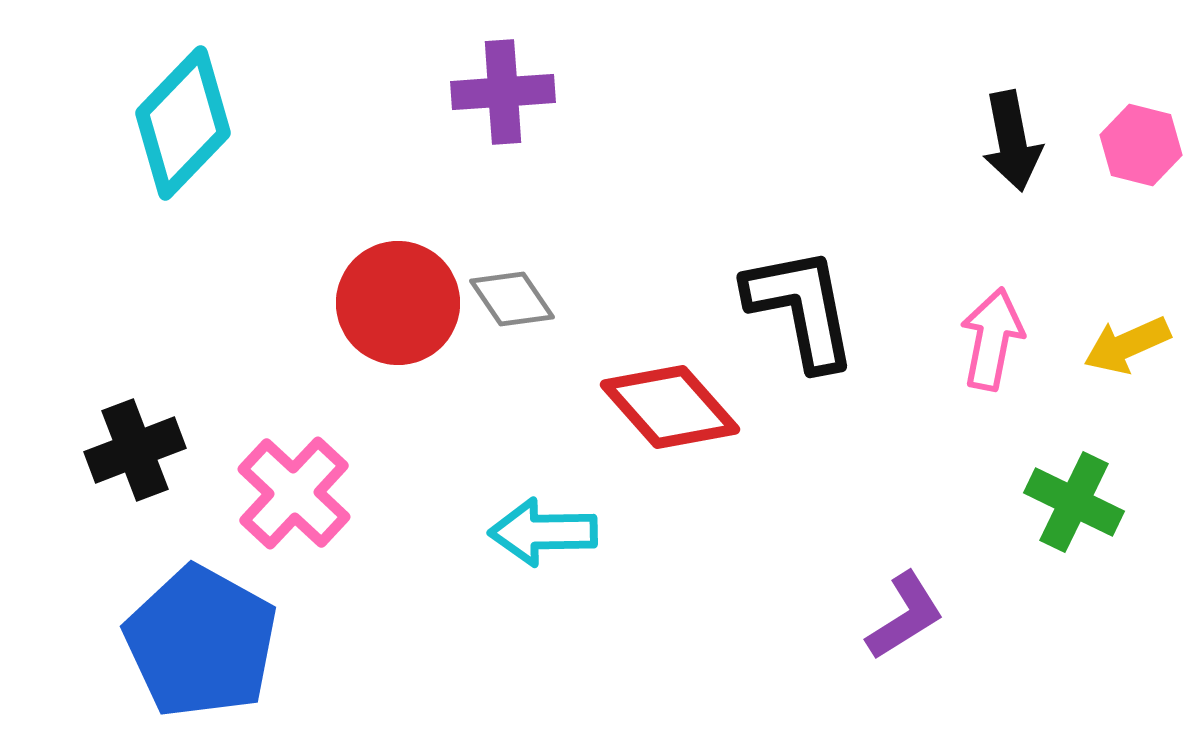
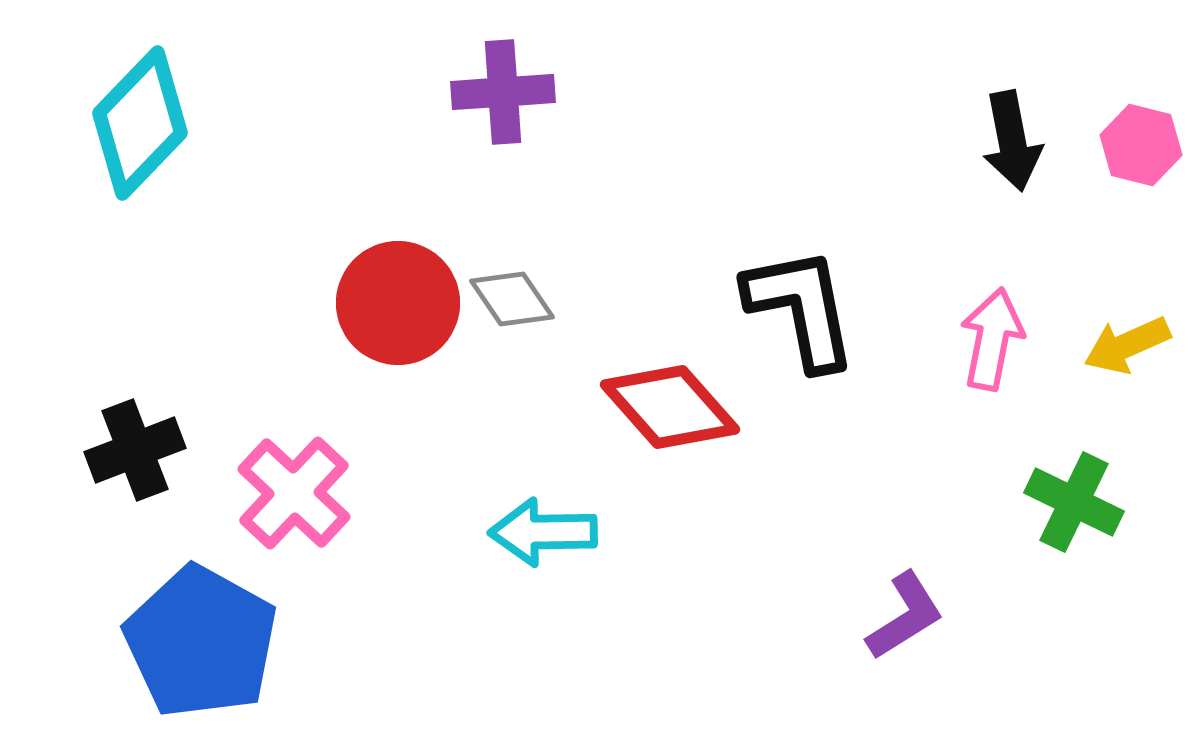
cyan diamond: moved 43 px left
